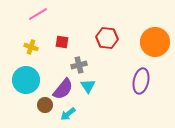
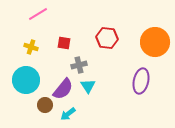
red square: moved 2 px right, 1 px down
